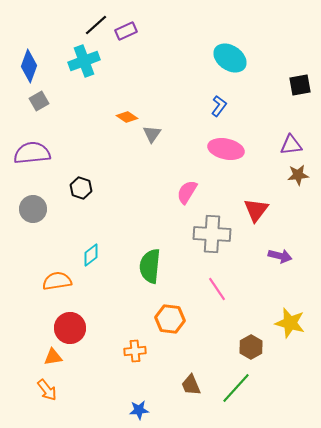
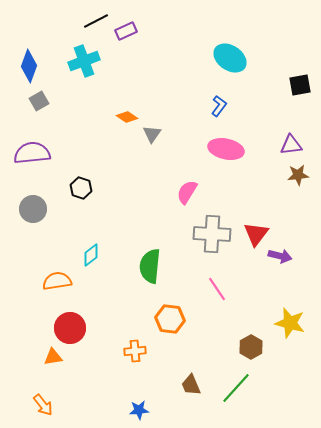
black line: moved 4 px up; rotated 15 degrees clockwise
red triangle: moved 24 px down
orange arrow: moved 4 px left, 15 px down
